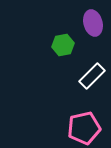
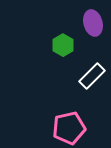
green hexagon: rotated 20 degrees counterclockwise
pink pentagon: moved 15 px left
